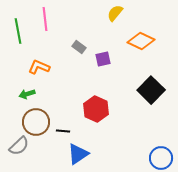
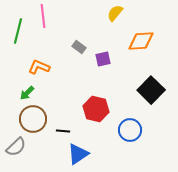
pink line: moved 2 px left, 3 px up
green line: rotated 25 degrees clockwise
orange diamond: rotated 28 degrees counterclockwise
green arrow: moved 1 px up; rotated 28 degrees counterclockwise
red hexagon: rotated 10 degrees counterclockwise
brown circle: moved 3 px left, 3 px up
gray semicircle: moved 3 px left, 1 px down
blue circle: moved 31 px left, 28 px up
